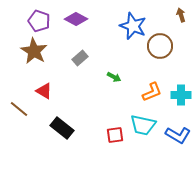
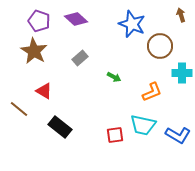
purple diamond: rotated 15 degrees clockwise
blue star: moved 1 px left, 2 px up
cyan cross: moved 1 px right, 22 px up
black rectangle: moved 2 px left, 1 px up
